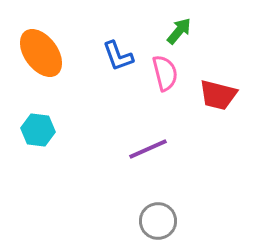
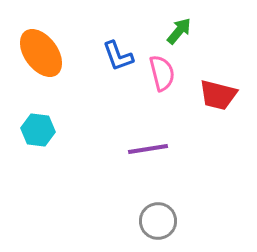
pink semicircle: moved 3 px left
purple line: rotated 15 degrees clockwise
